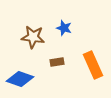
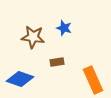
orange rectangle: moved 15 px down
